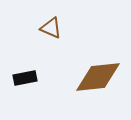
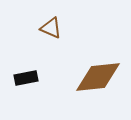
black rectangle: moved 1 px right
